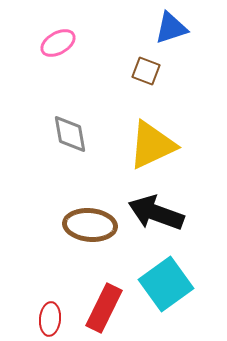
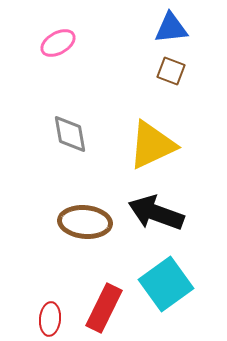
blue triangle: rotated 12 degrees clockwise
brown square: moved 25 px right
brown ellipse: moved 5 px left, 3 px up
